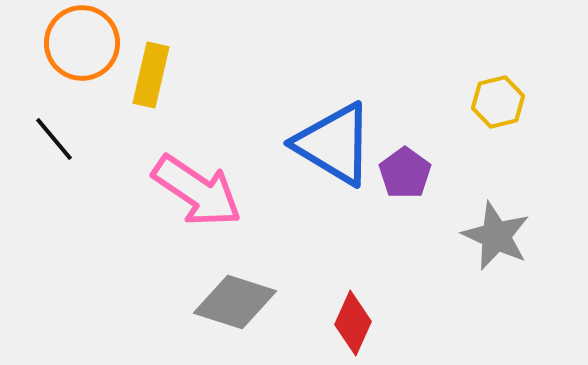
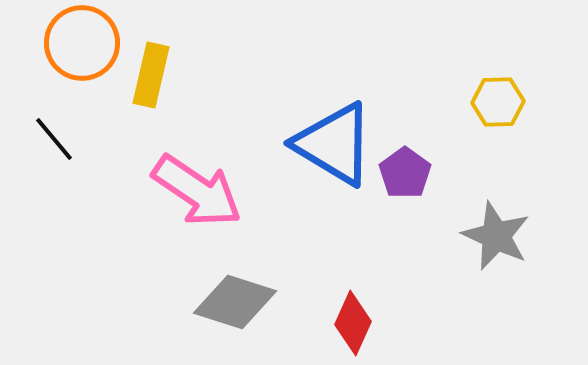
yellow hexagon: rotated 12 degrees clockwise
